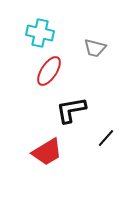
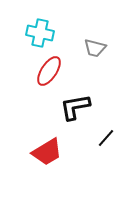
black L-shape: moved 4 px right, 3 px up
